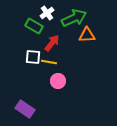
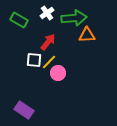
green arrow: rotated 20 degrees clockwise
green rectangle: moved 15 px left, 6 px up
red arrow: moved 4 px left, 1 px up
white square: moved 1 px right, 3 px down
yellow line: rotated 56 degrees counterclockwise
pink circle: moved 8 px up
purple rectangle: moved 1 px left, 1 px down
